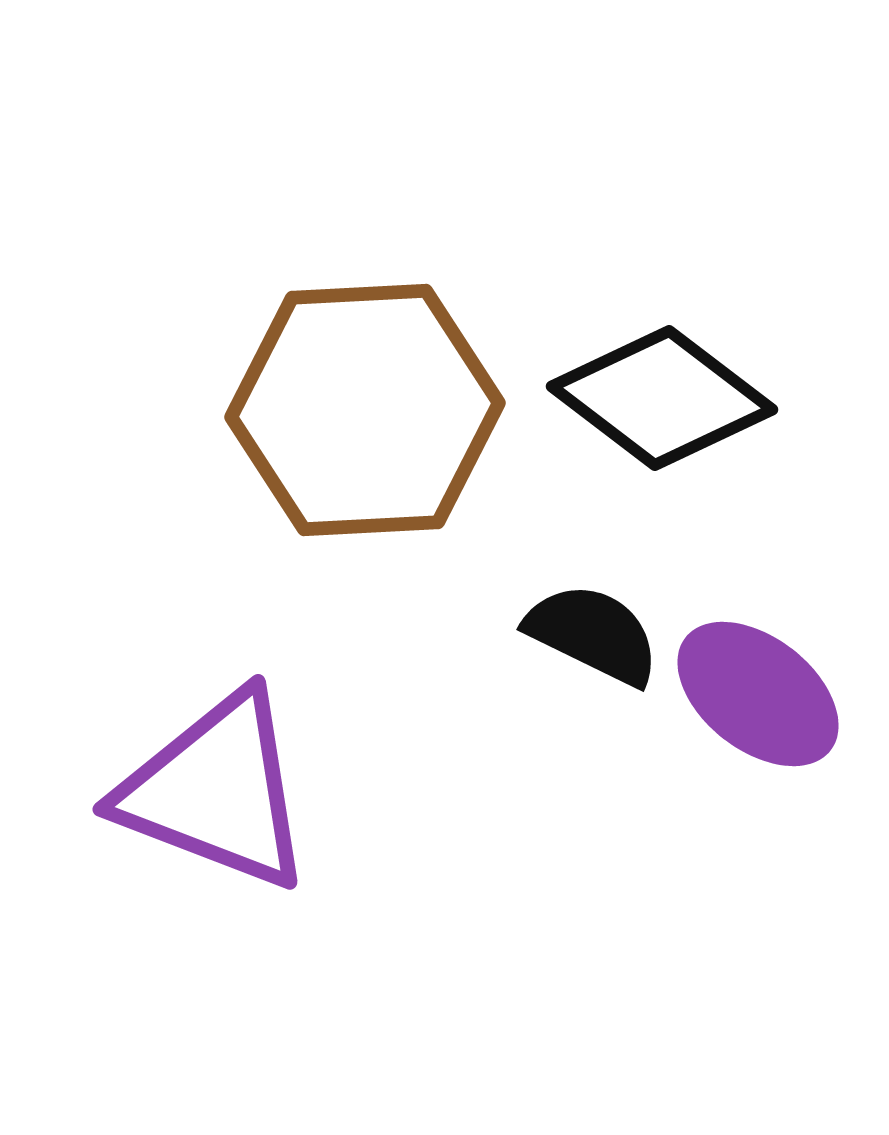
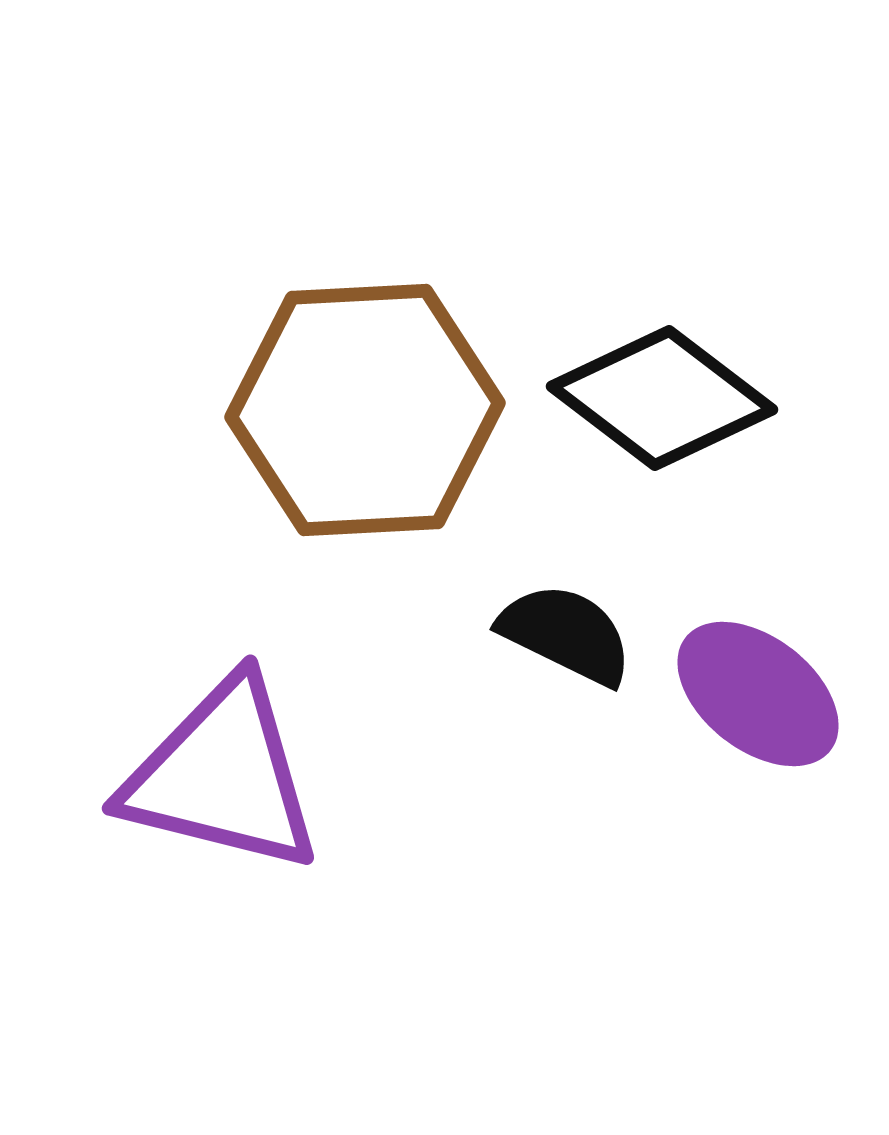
black semicircle: moved 27 px left
purple triangle: moved 6 px right, 15 px up; rotated 7 degrees counterclockwise
